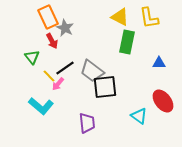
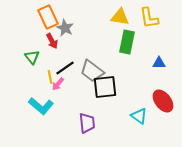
yellow triangle: rotated 18 degrees counterclockwise
yellow line: moved 1 px right, 1 px down; rotated 32 degrees clockwise
